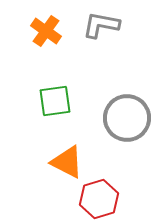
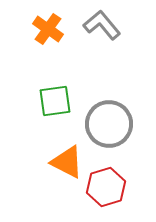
gray L-shape: moved 1 px right; rotated 39 degrees clockwise
orange cross: moved 2 px right, 2 px up
gray circle: moved 18 px left, 6 px down
red hexagon: moved 7 px right, 12 px up
